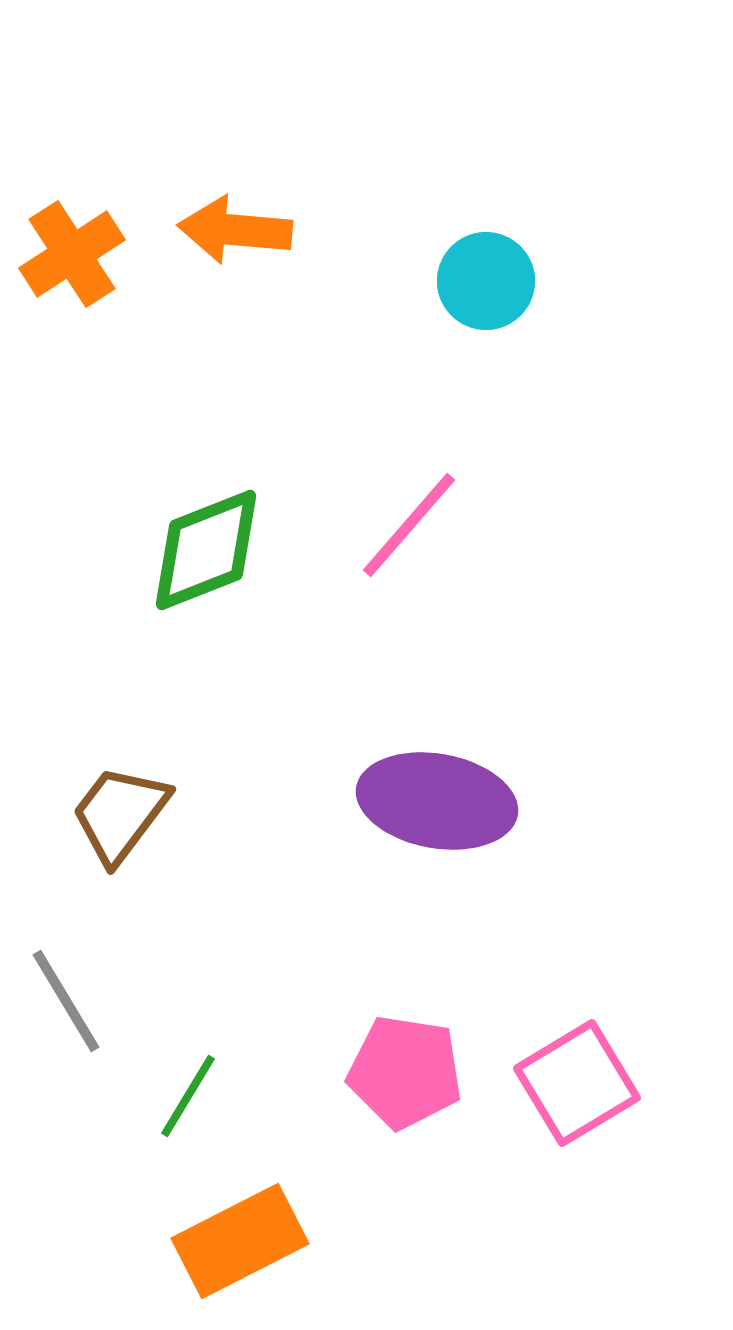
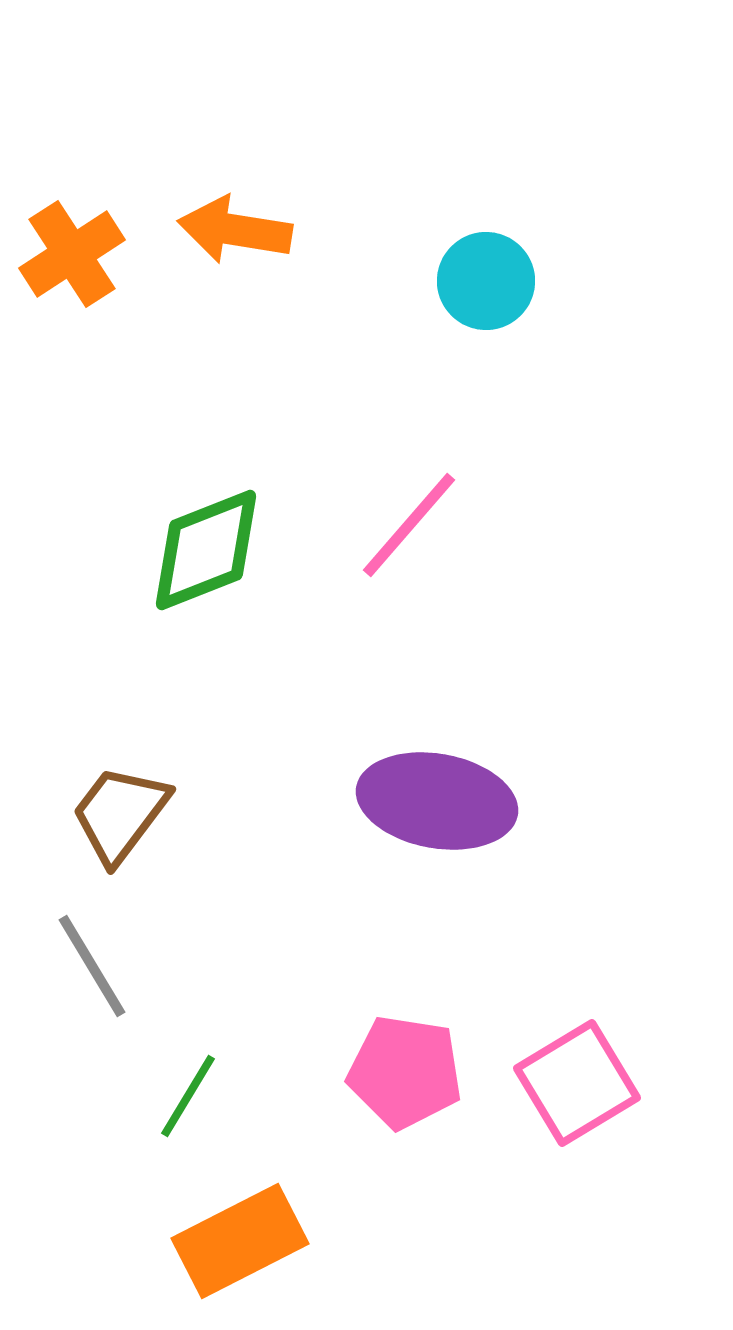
orange arrow: rotated 4 degrees clockwise
gray line: moved 26 px right, 35 px up
